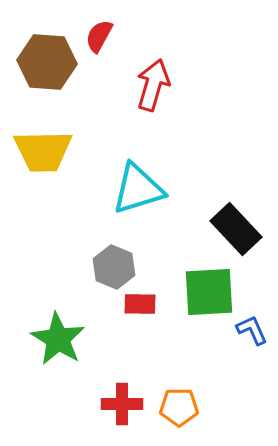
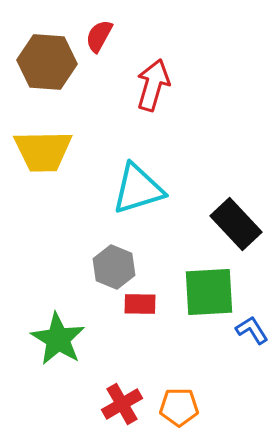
black rectangle: moved 5 px up
blue L-shape: rotated 8 degrees counterclockwise
red cross: rotated 30 degrees counterclockwise
